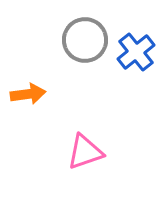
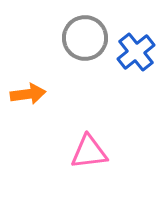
gray circle: moved 2 px up
pink triangle: moved 4 px right; rotated 12 degrees clockwise
